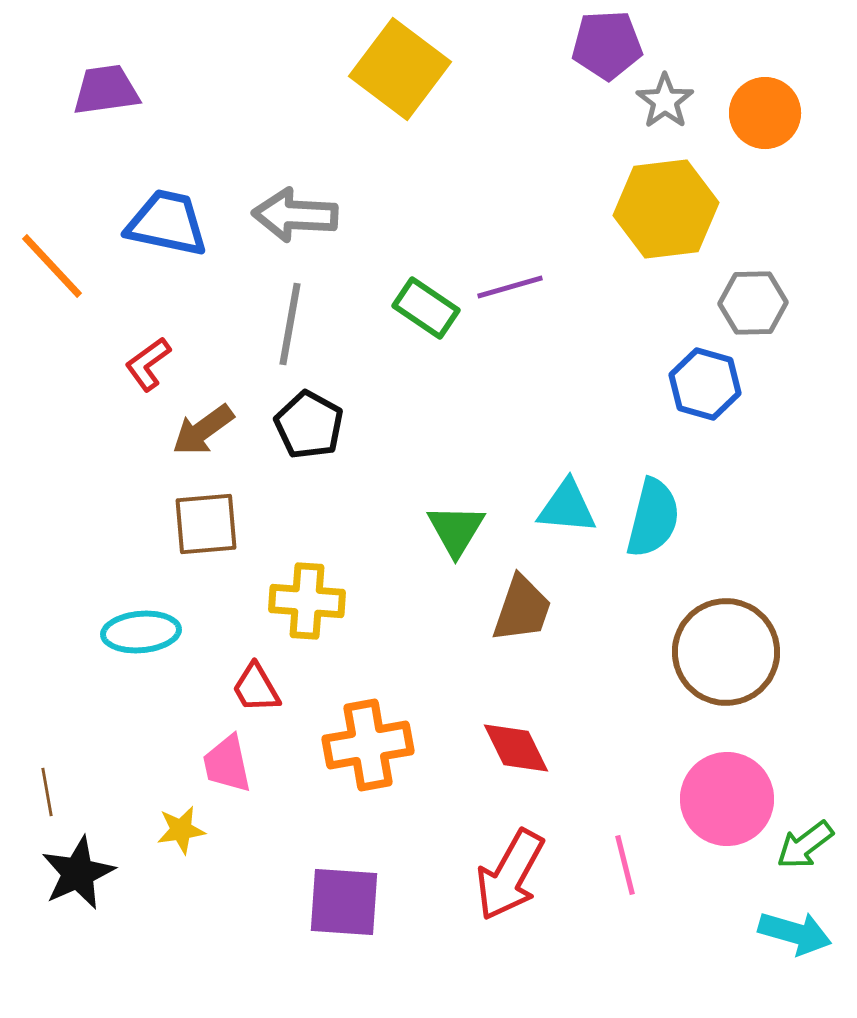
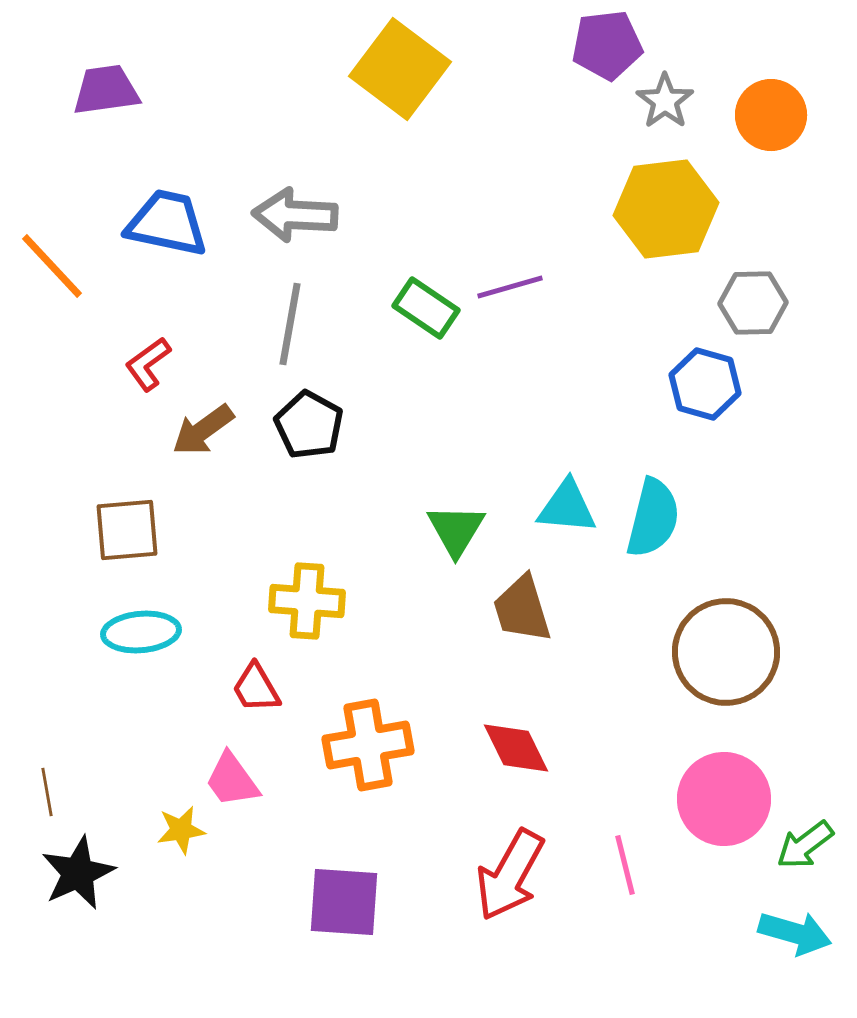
purple pentagon: rotated 4 degrees counterclockwise
orange circle: moved 6 px right, 2 px down
brown square: moved 79 px left, 6 px down
brown trapezoid: rotated 144 degrees clockwise
pink trapezoid: moved 5 px right, 16 px down; rotated 24 degrees counterclockwise
pink circle: moved 3 px left
